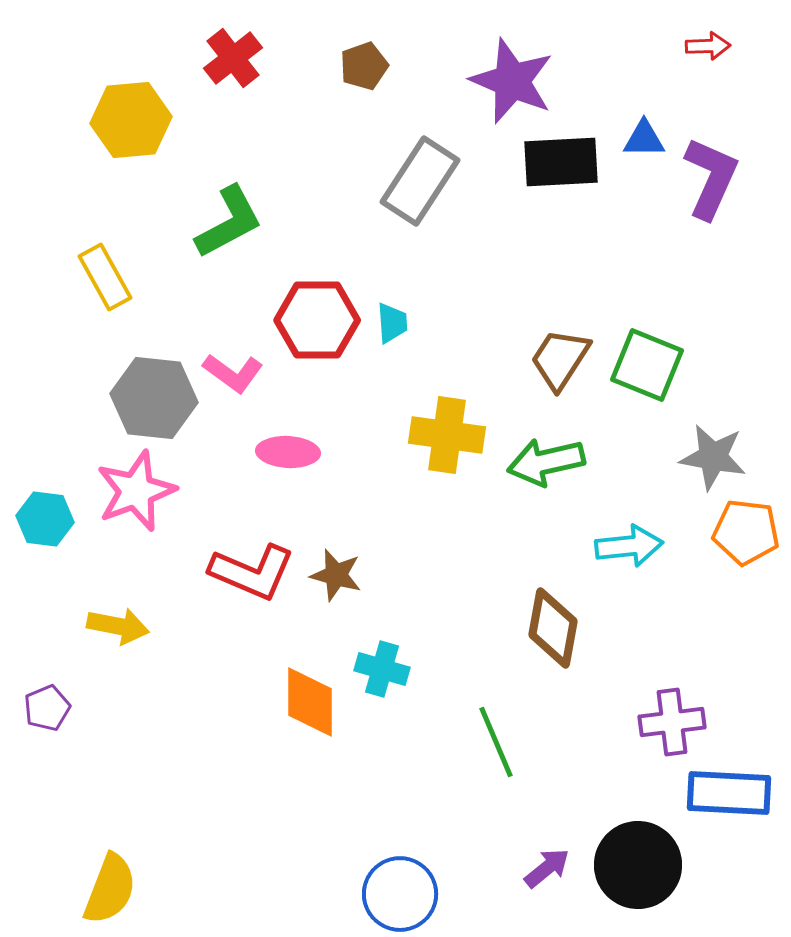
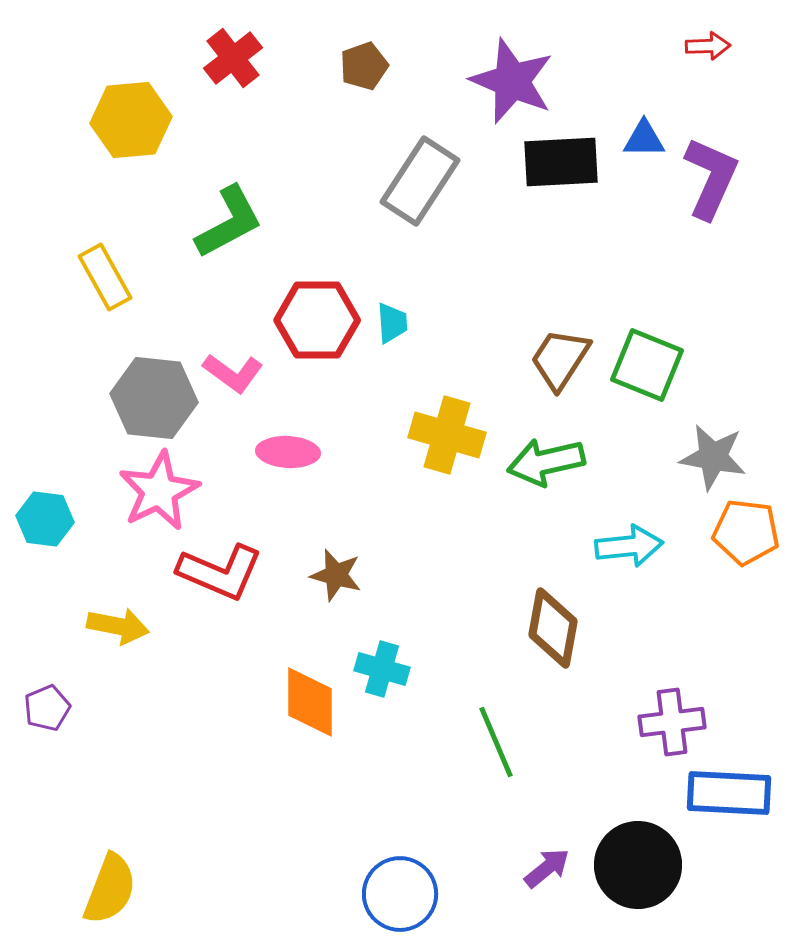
yellow cross: rotated 8 degrees clockwise
pink star: moved 23 px right; rotated 6 degrees counterclockwise
red L-shape: moved 32 px left
